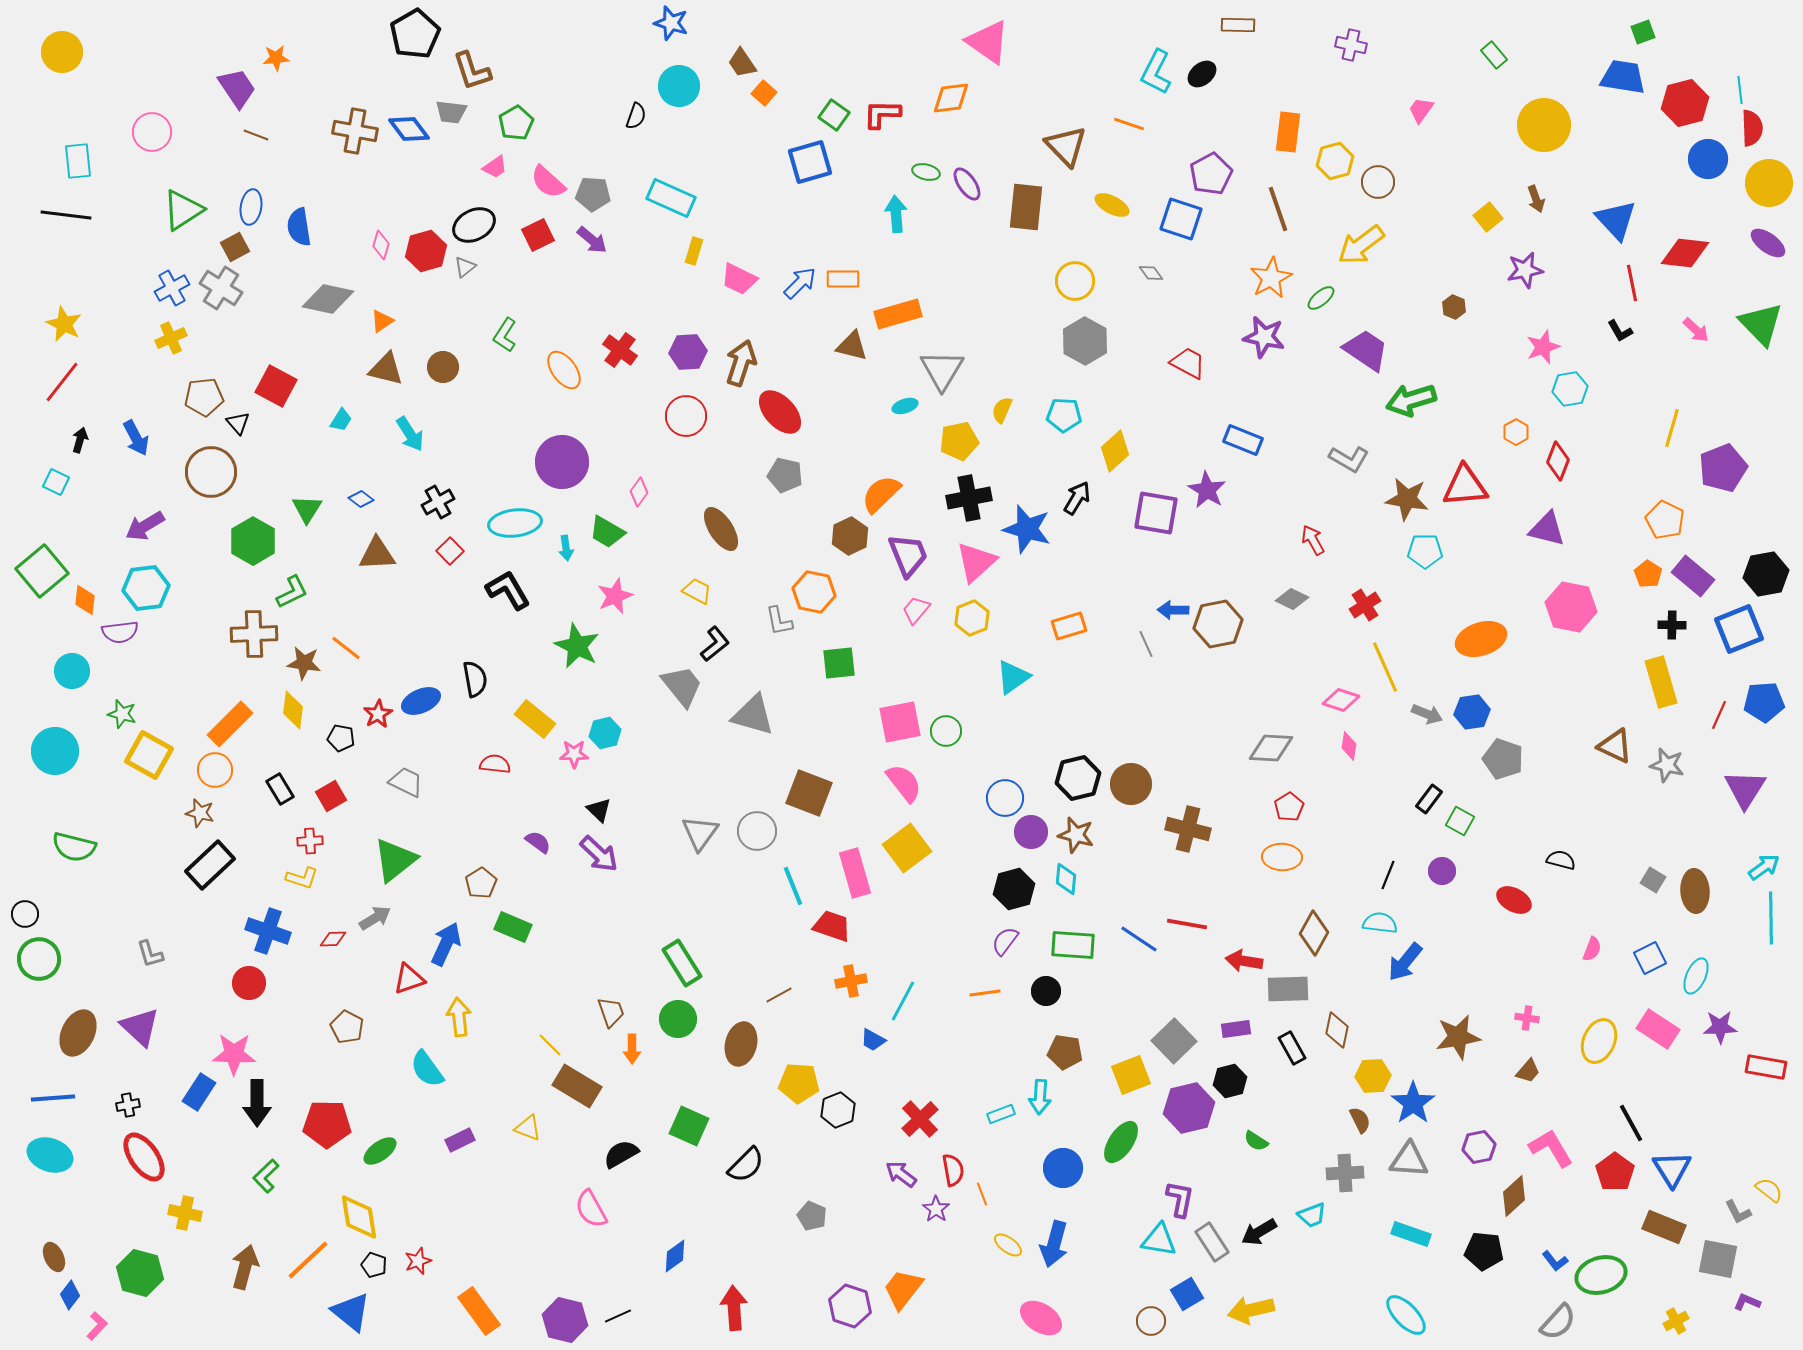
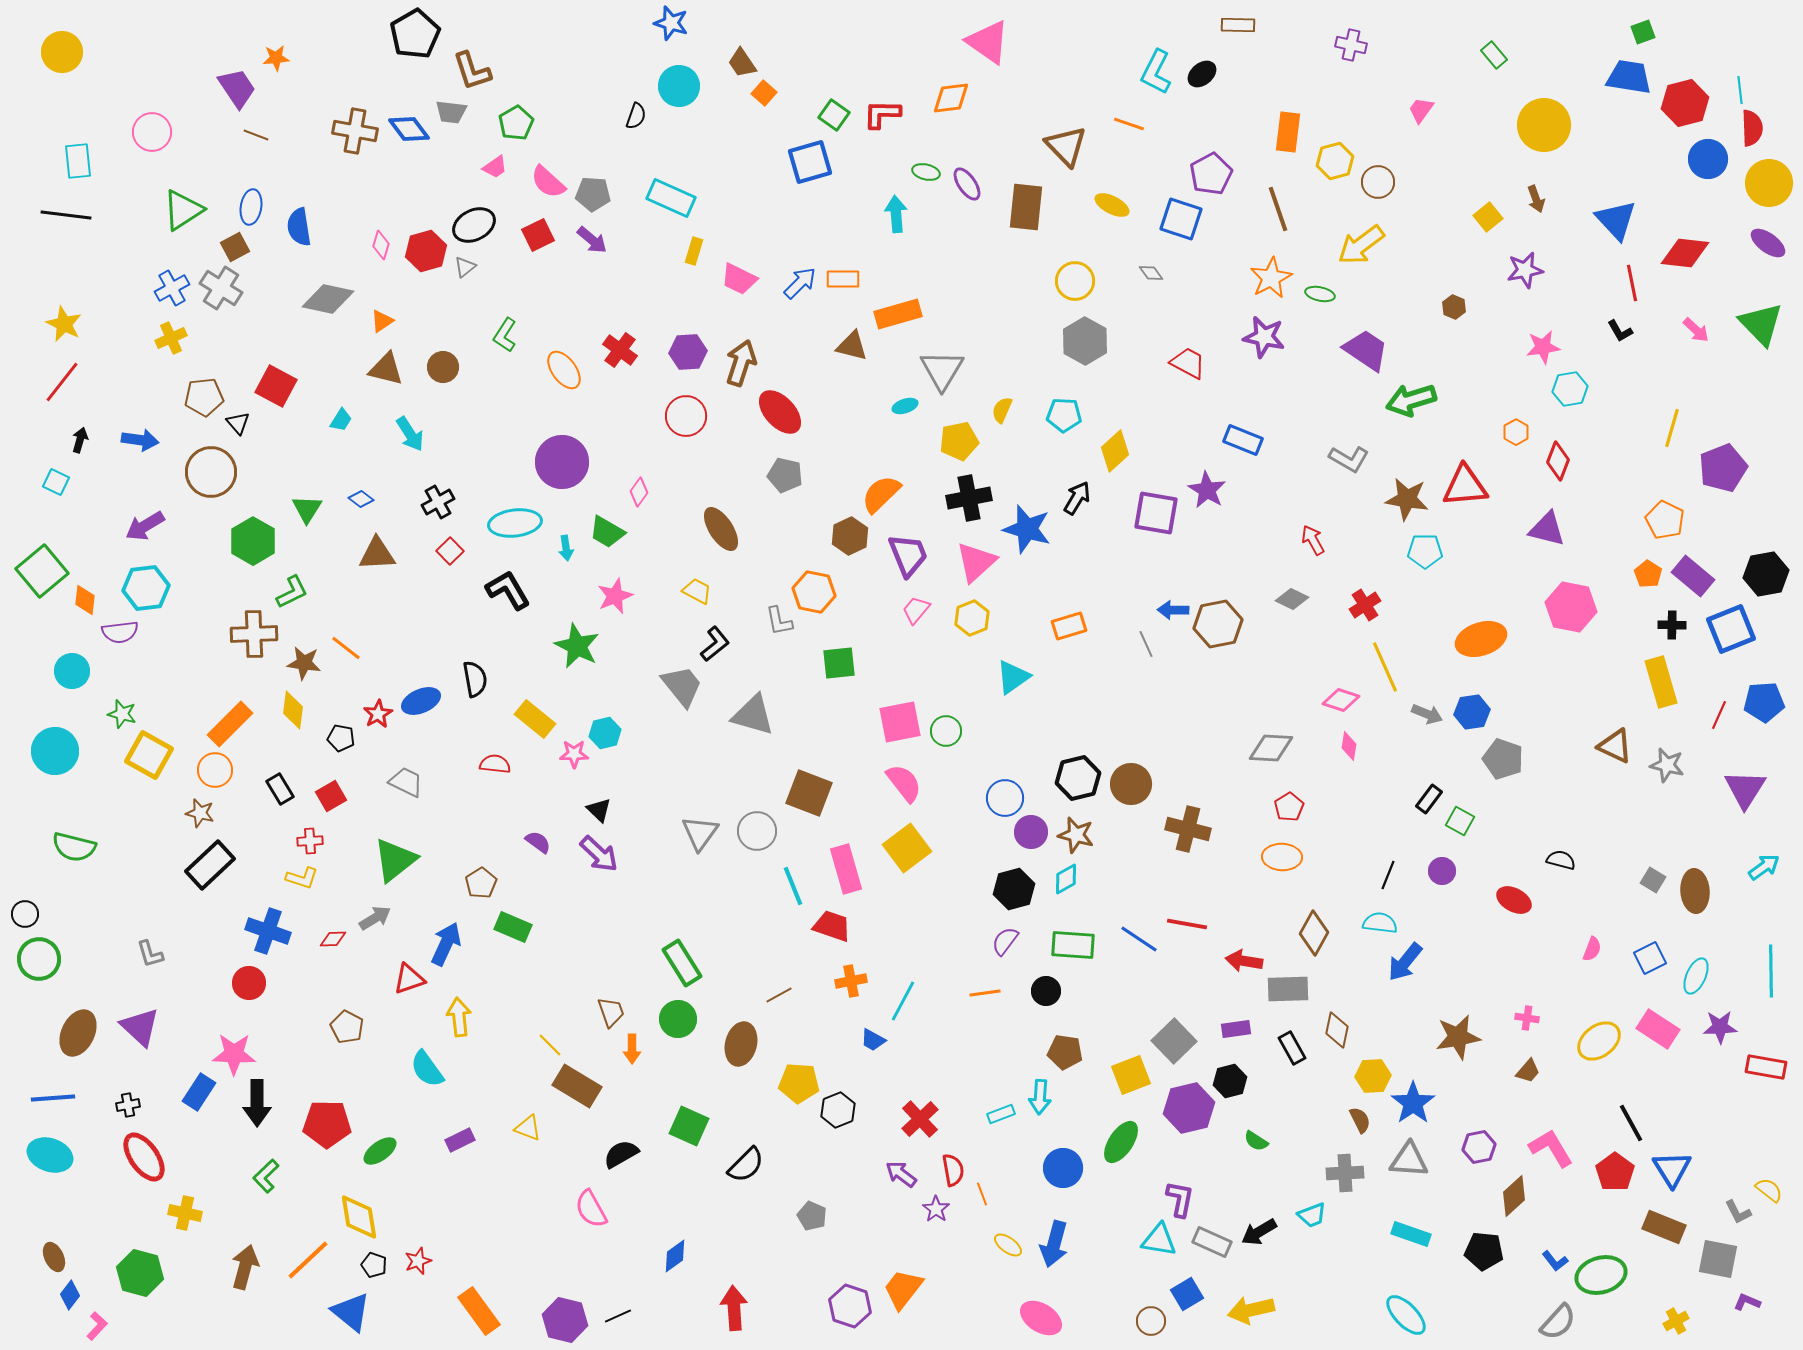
blue trapezoid at (1623, 77): moved 6 px right
green ellipse at (1321, 298): moved 1 px left, 4 px up; rotated 52 degrees clockwise
pink star at (1543, 347): rotated 12 degrees clockwise
blue arrow at (136, 438): moved 4 px right, 2 px down; rotated 54 degrees counterclockwise
blue square at (1739, 629): moved 8 px left
pink rectangle at (855, 873): moved 9 px left, 4 px up
cyan diamond at (1066, 879): rotated 56 degrees clockwise
cyan line at (1771, 918): moved 53 px down
yellow ellipse at (1599, 1041): rotated 30 degrees clockwise
gray rectangle at (1212, 1242): rotated 33 degrees counterclockwise
